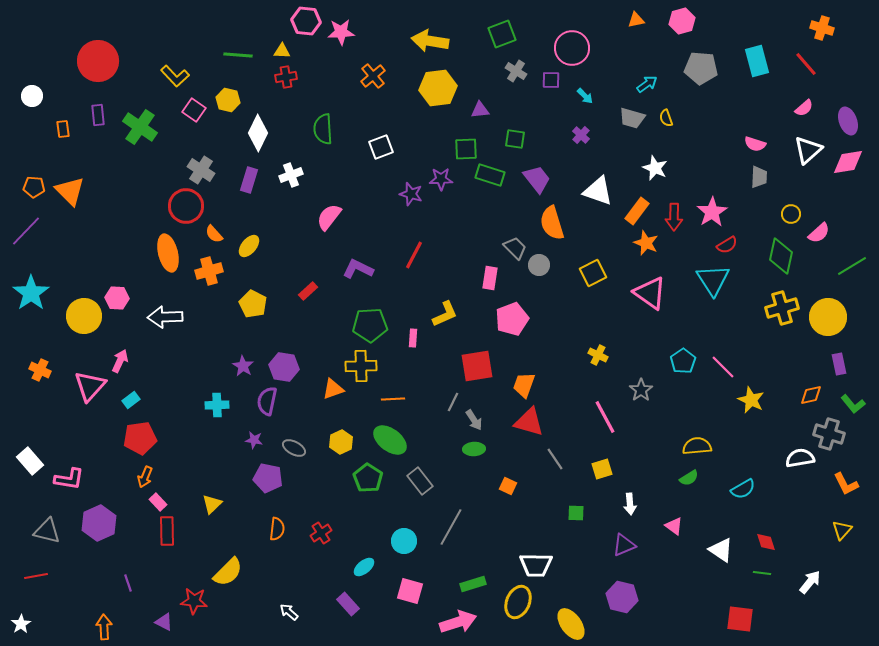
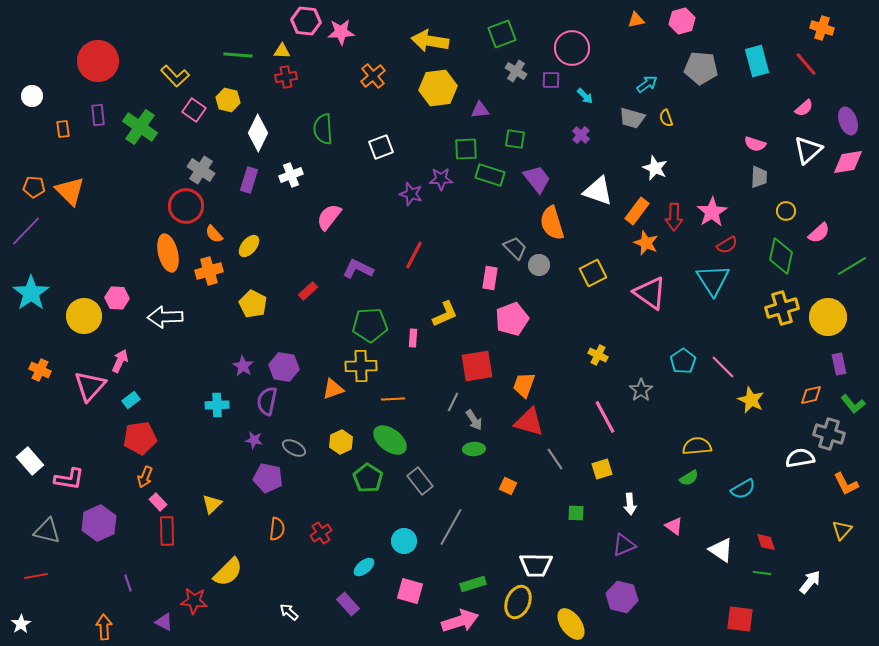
yellow circle at (791, 214): moved 5 px left, 3 px up
pink arrow at (458, 622): moved 2 px right, 1 px up
